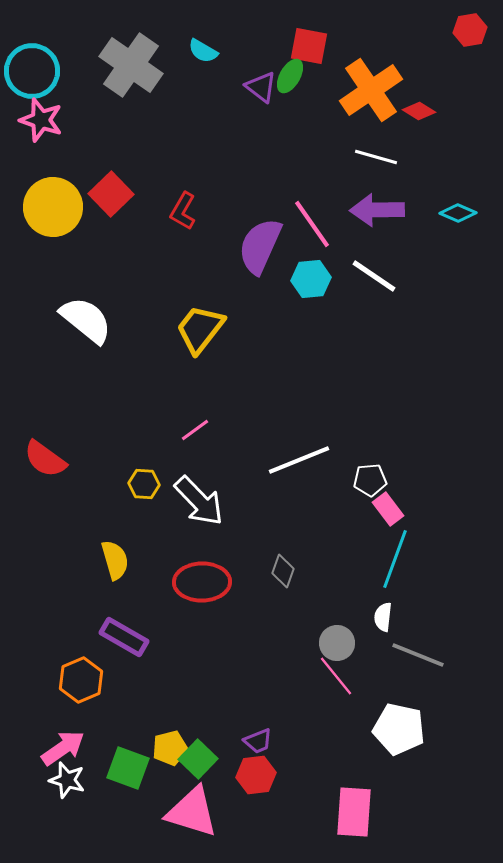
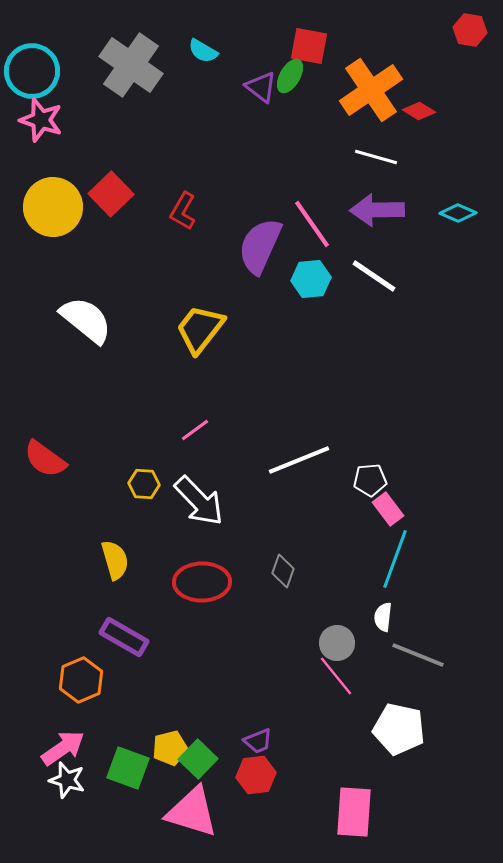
red hexagon at (470, 30): rotated 20 degrees clockwise
